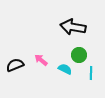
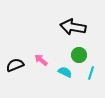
cyan semicircle: moved 3 px down
cyan line: rotated 16 degrees clockwise
